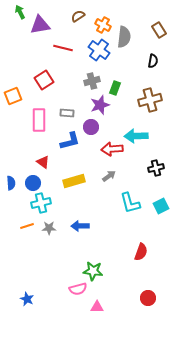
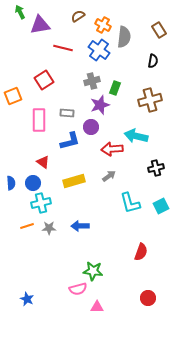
cyan arrow: rotated 15 degrees clockwise
